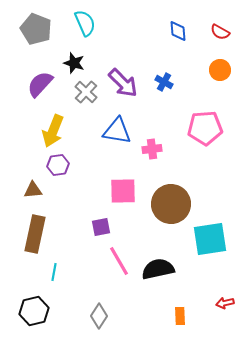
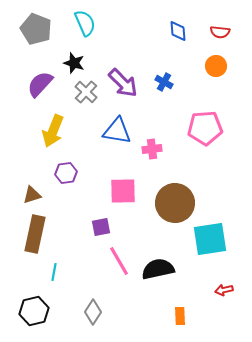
red semicircle: rotated 24 degrees counterclockwise
orange circle: moved 4 px left, 4 px up
purple hexagon: moved 8 px right, 8 px down
brown triangle: moved 1 px left, 5 px down; rotated 12 degrees counterclockwise
brown circle: moved 4 px right, 1 px up
red arrow: moved 1 px left, 13 px up
gray diamond: moved 6 px left, 4 px up
